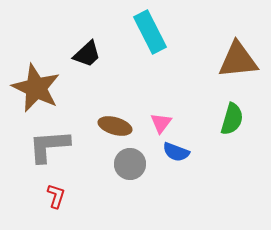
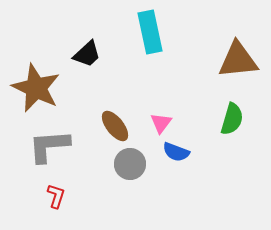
cyan rectangle: rotated 15 degrees clockwise
brown ellipse: rotated 36 degrees clockwise
